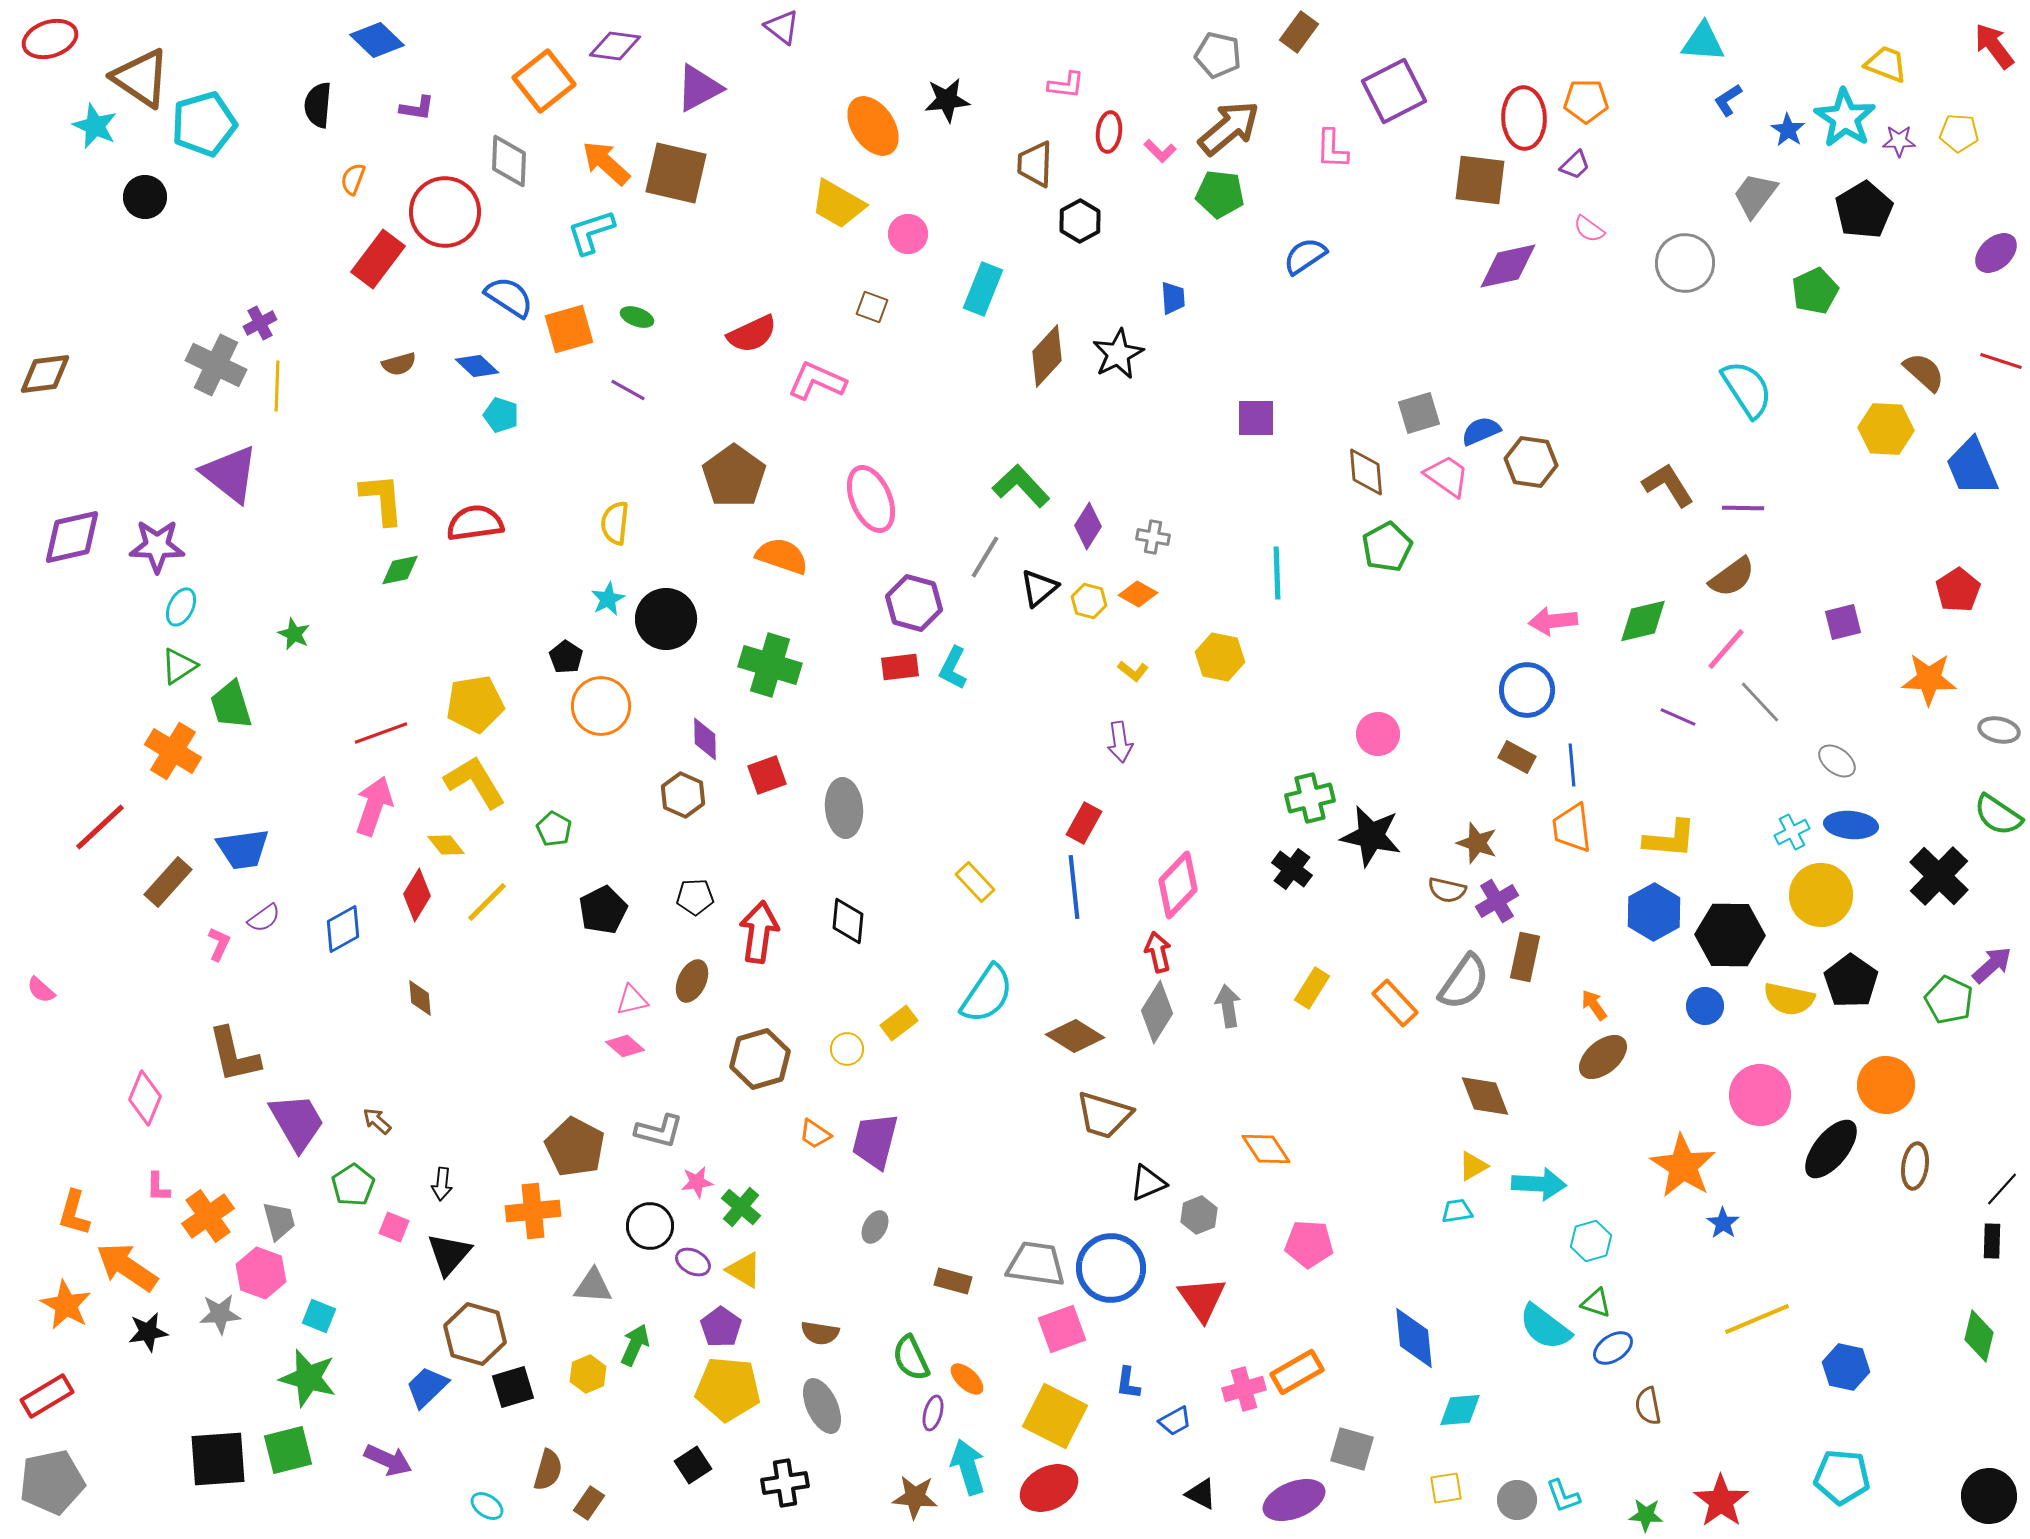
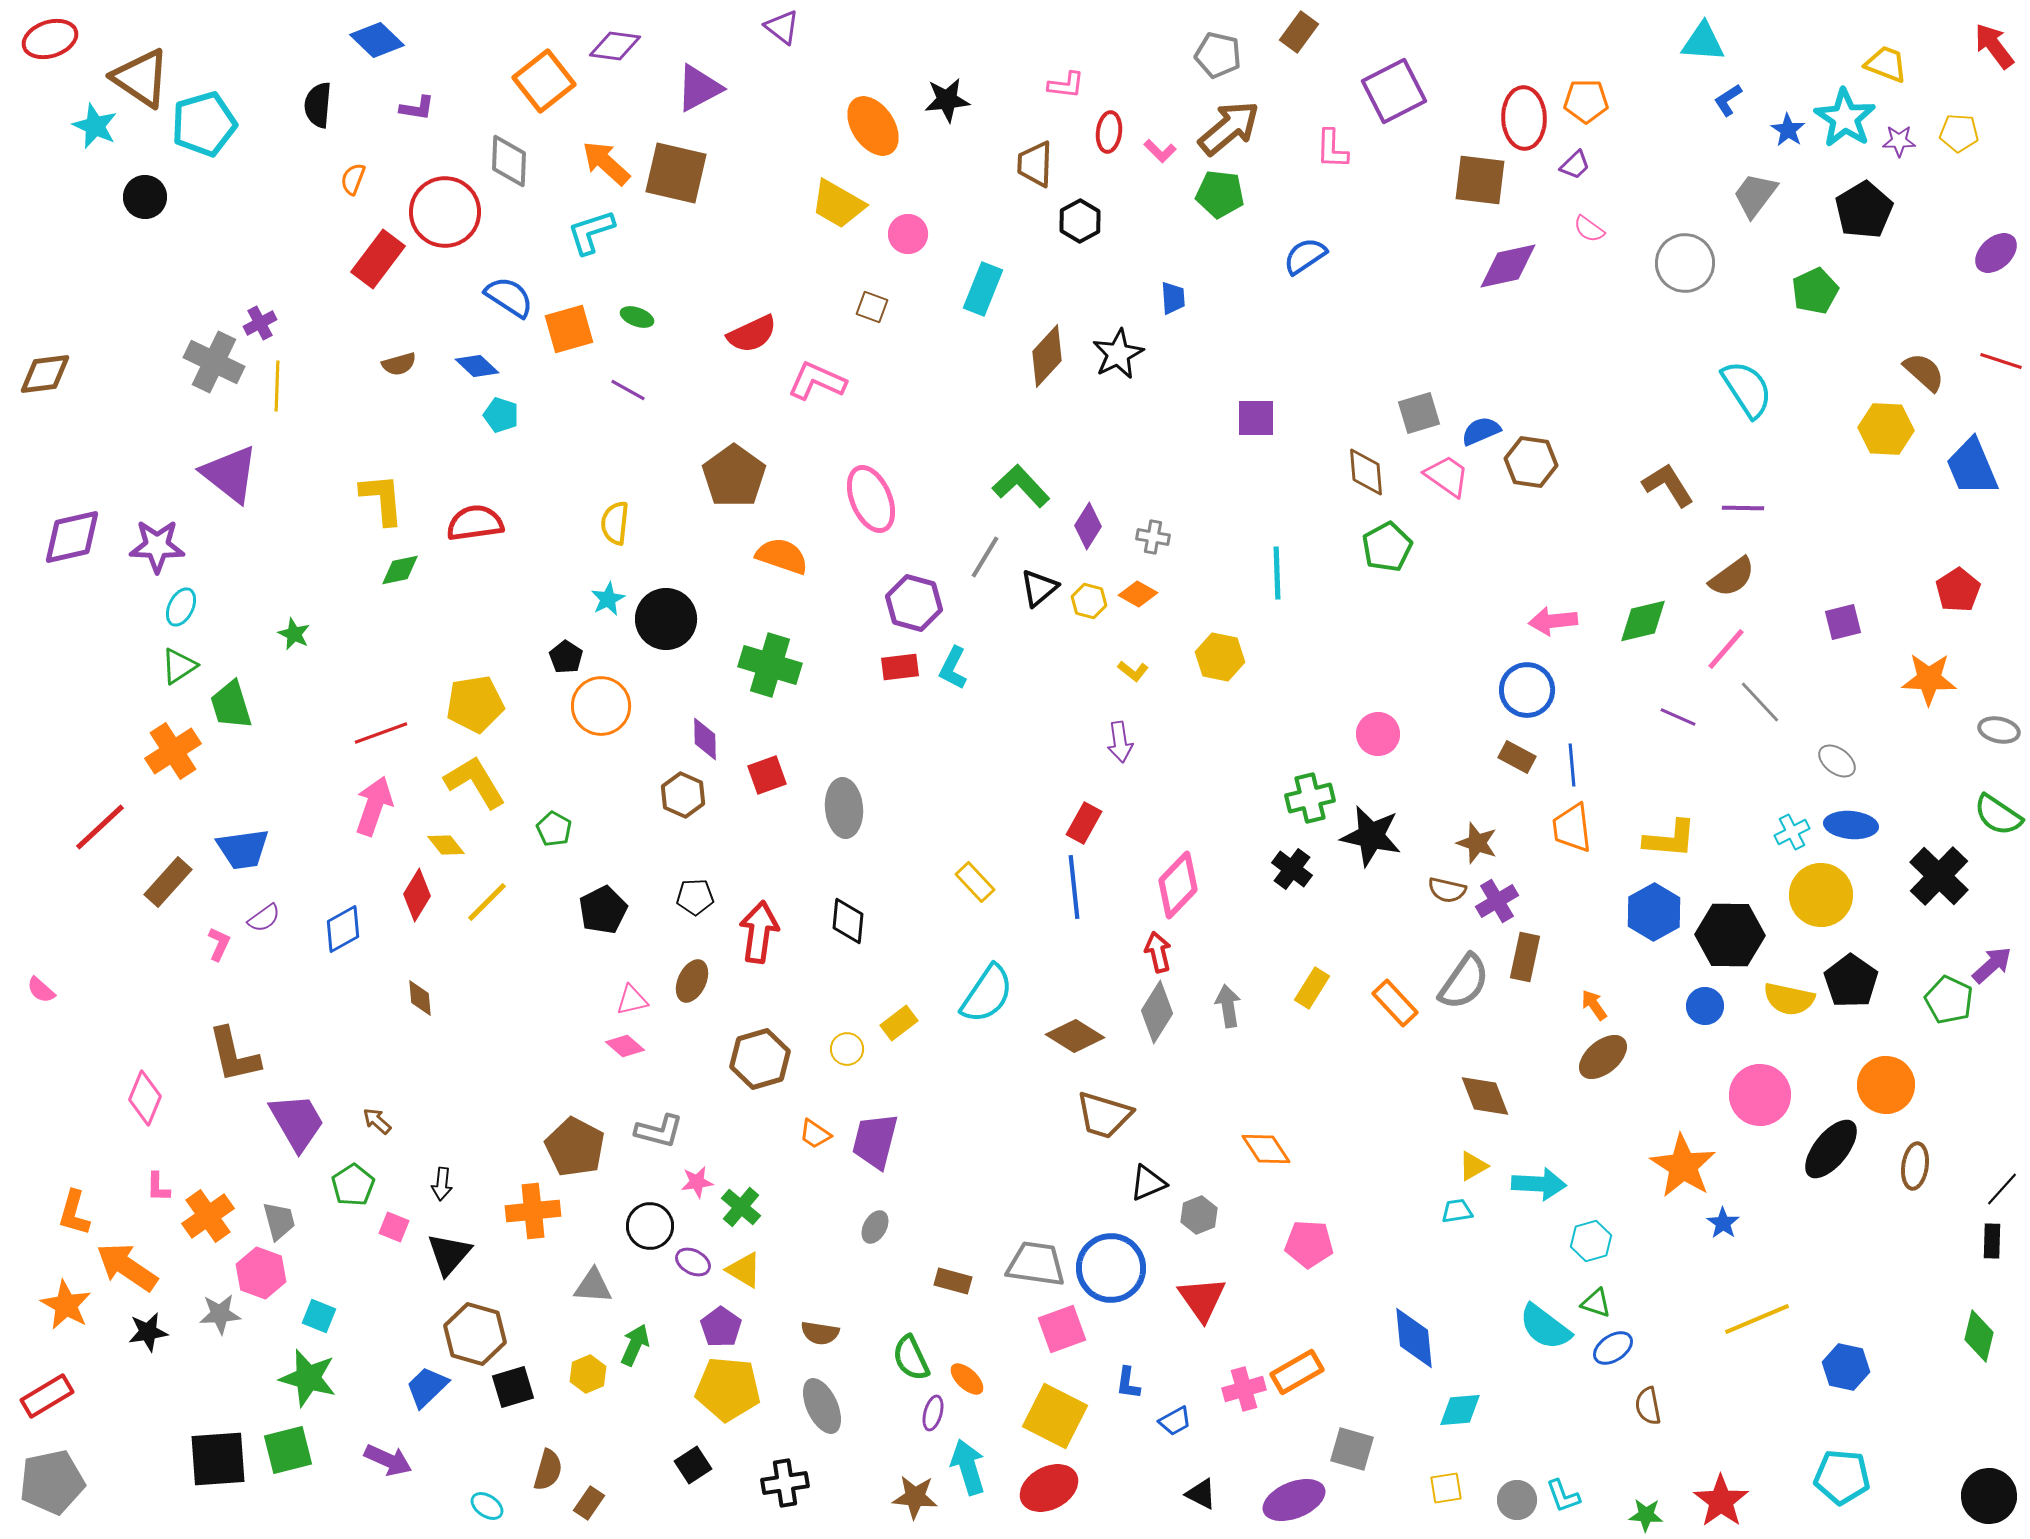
gray cross at (216, 365): moved 2 px left, 3 px up
orange cross at (173, 751): rotated 26 degrees clockwise
